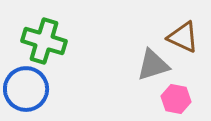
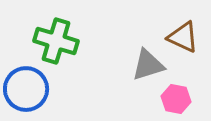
green cross: moved 12 px right
gray triangle: moved 5 px left
